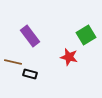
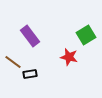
brown line: rotated 24 degrees clockwise
black rectangle: rotated 24 degrees counterclockwise
